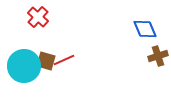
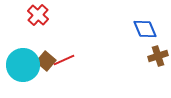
red cross: moved 2 px up
brown square: rotated 24 degrees clockwise
cyan circle: moved 1 px left, 1 px up
